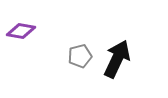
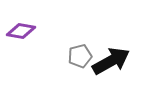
black arrow: moved 6 px left, 2 px down; rotated 36 degrees clockwise
